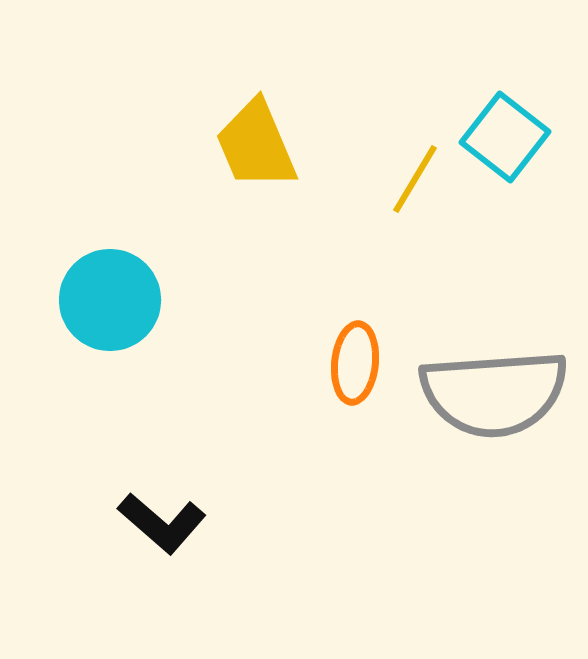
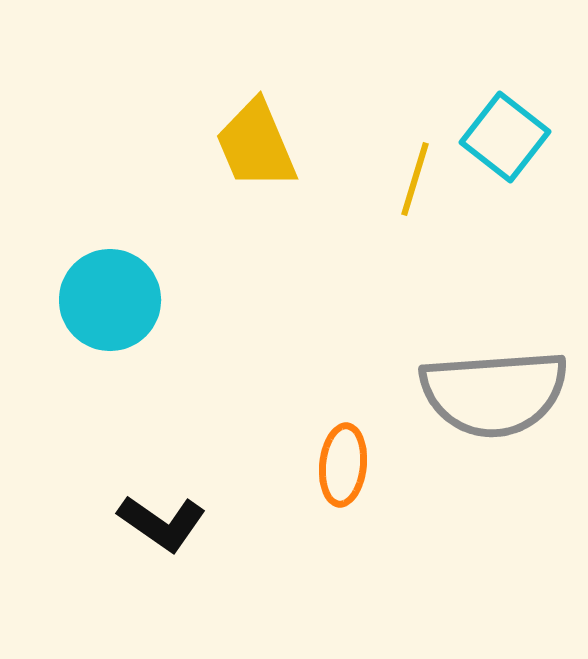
yellow line: rotated 14 degrees counterclockwise
orange ellipse: moved 12 px left, 102 px down
black L-shape: rotated 6 degrees counterclockwise
